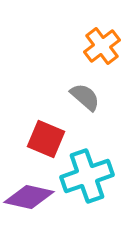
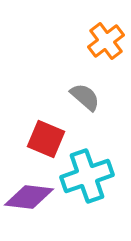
orange cross: moved 4 px right, 5 px up
purple diamond: rotated 6 degrees counterclockwise
